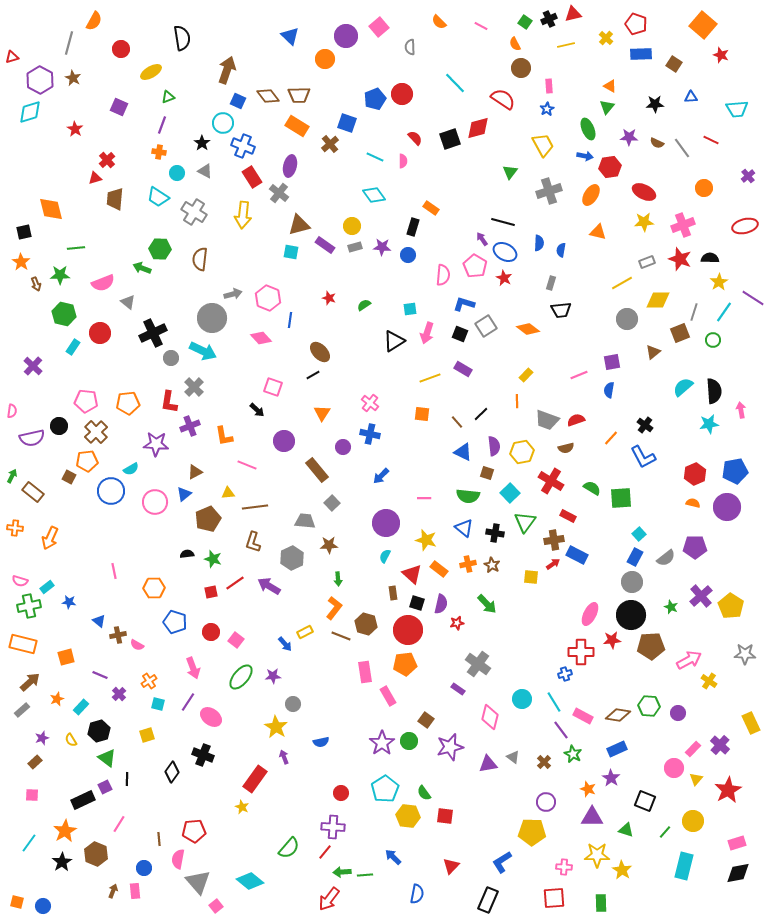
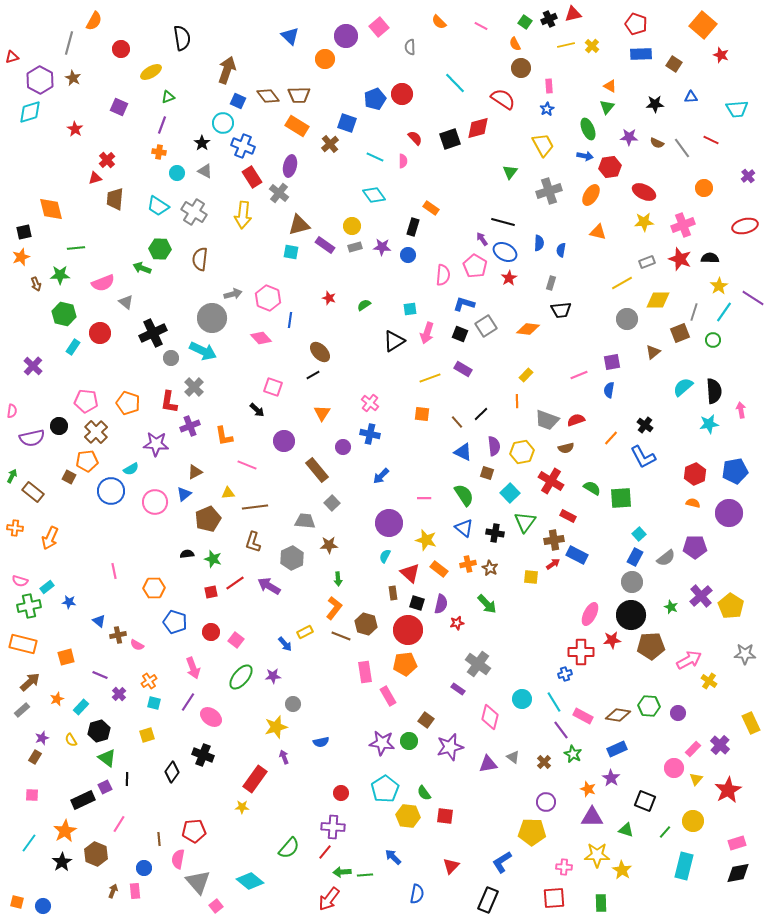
yellow cross at (606, 38): moved 14 px left, 8 px down
cyan trapezoid at (158, 197): moved 9 px down
orange star at (21, 262): moved 5 px up; rotated 18 degrees clockwise
red star at (504, 278): moved 5 px right; rotated 14 degrees clockwise
yellow star at (719, 282): moved 4 px down
gray triangle at (128, 302): moved 2 px left
orange diamond at (528, 329): rotated 30 degrees counterclockwise
orange pentagon at (128, 403): rotated 25 degrees clockwise
green semicircle at (468, 496): moved 4 px left, 1 px up; rotated 130 degrees counterclockwise
purple circle at (727, 507): moved 2 px right, 6 px down
purple circle at (386, 523): moved 3 px right
brown star at (492, 565): moved 2 px left, 3 px down
red triangle at (412, 574): moved 2 px left, 1 px up
cyan square at (158, 704): moved 4 px left, 1 px up
yellow star at (276, 727): rotated 25 degrees clockwise
purple star at (382, 743): rotated 30 degrees counterclockwise
brown rectangle at (35, 762): moved 5 px up; rotated 16 degrees counterclockwise
yellow star at (242, 807): rotated 24 degrees counterclockwise
